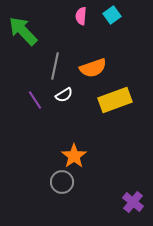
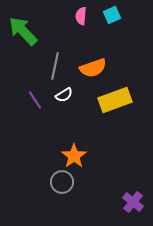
cyan square: rotated 12 degrees clockwise
